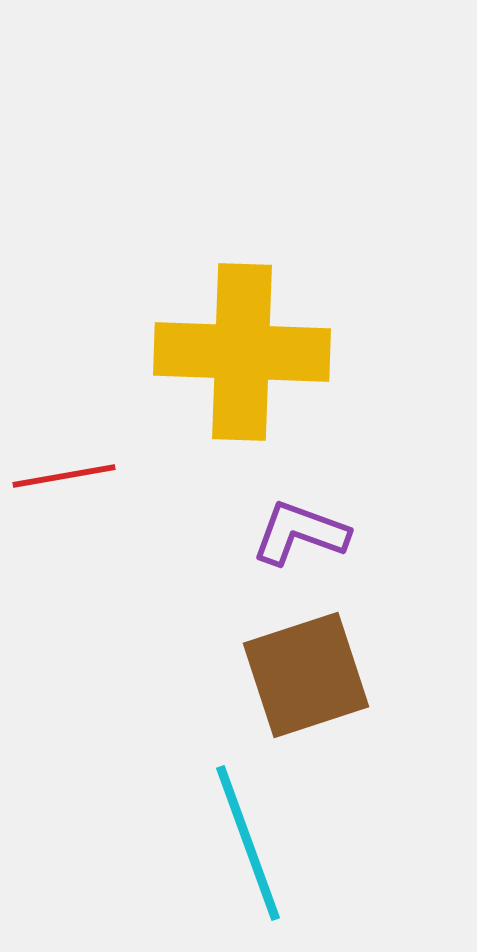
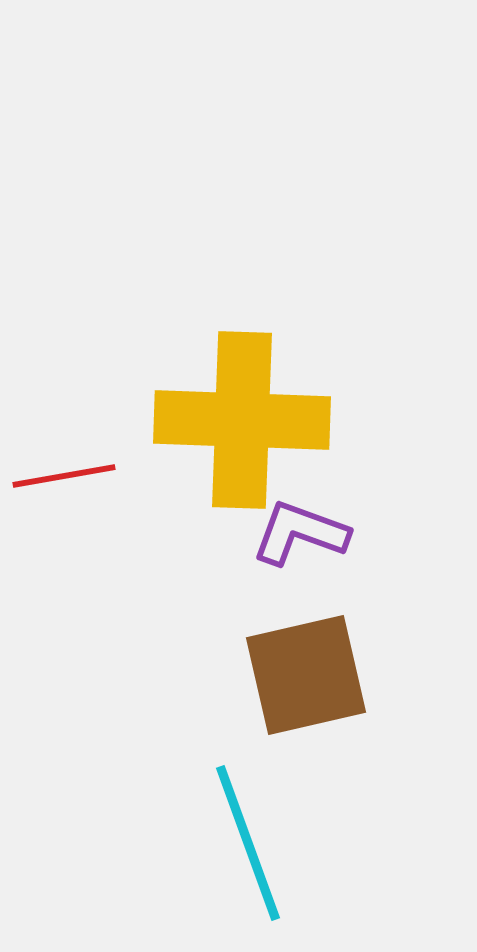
yellow cross: moved 68 px down
brown square: rotated 5 degrees clockwise
